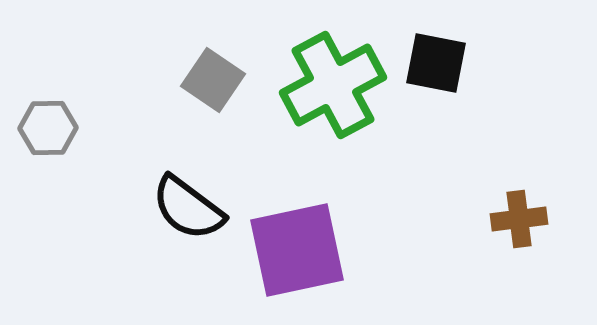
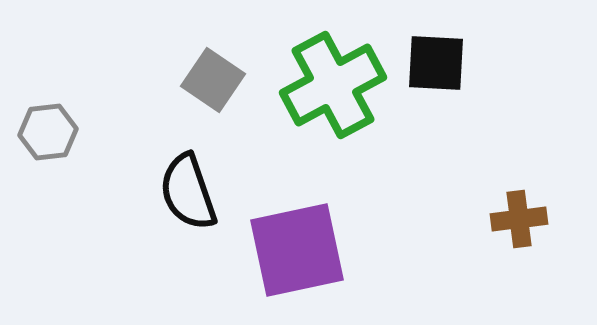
black square: rotated 8 degrees counterclockwise
gray hexagon: moved 4 px down; rotated 6 degrees counterclockwise
black semicircle: moved 16 px up; rotated 34 degrees clockwise
